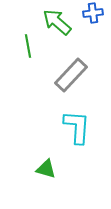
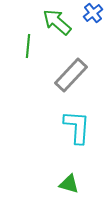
blue cross: rotated 30 degrees counterclockwise
green line: rotated 15 degrees clockwise
green triangle: moved 23 px right, 15 px down
